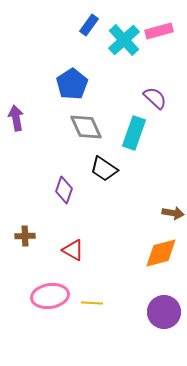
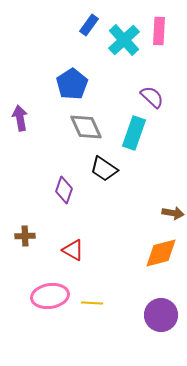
pink rectangle: rotated 72 degrees counterclockwise
purple semicircle: moved 3 px left, 1 px up
purple arrow: moved 4 px right
purple circle: moved 3 px left, 3 px down
